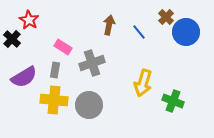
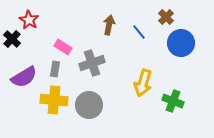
blue circle: moved 5 px left, 11 px down
gray rectangle: moved 1 px up
